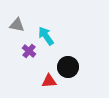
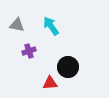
cyan arrow: moved 5 px right, 10 px up
purple cross: rotated 32 degrees clockwise
red triangle: moved 1 px right, 2 px down
